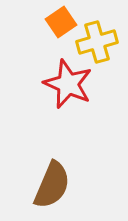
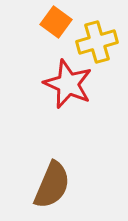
orange square: moved 5 px left; rotated 20 degrees counterclockwise
